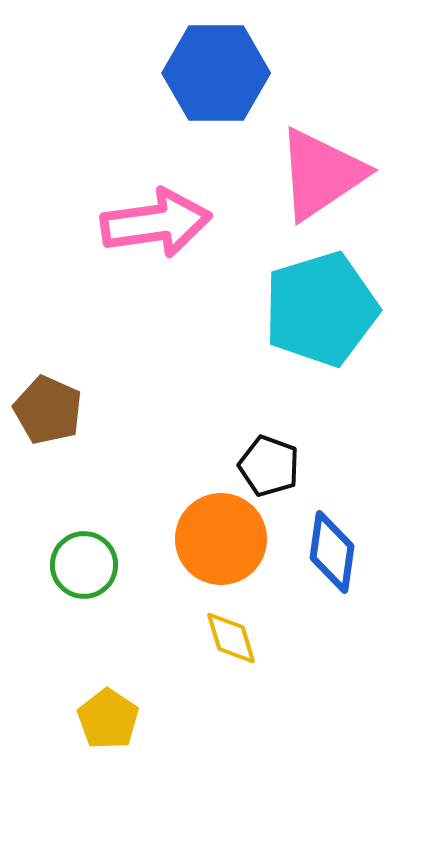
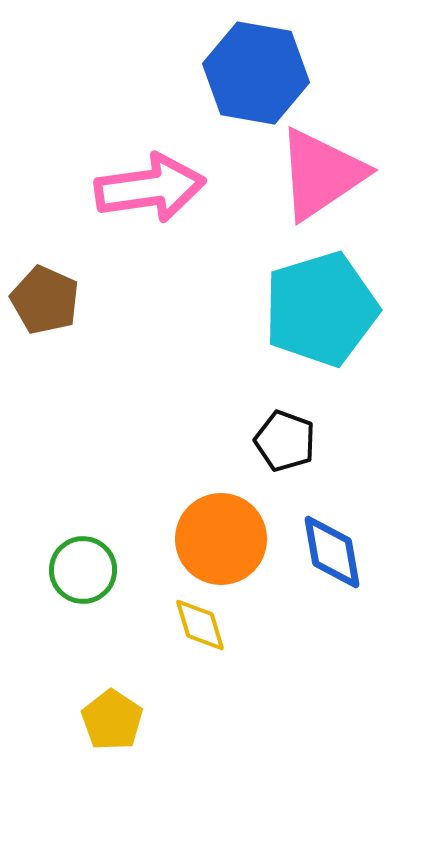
blue hexagon: moved 40 px right; rotated 10 degrees clockwise
pink arrow: moved 6 px left, 35 px up
brown pentagon: moved 3 px left, 110 px up
black pentagon: moved 16 px right, 25 px up
blue diamond: rotated 18 degrees counterclockwise
green circle: moved 1 px left, 5 px down
yellow diamond: moved 31 px left, 13 px up
yellow pentagon: moved 4 px right, 1 px down
